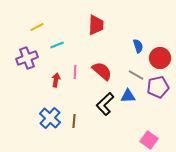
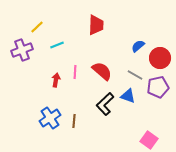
yellow line: rotated 16 degrees counterclockwise
blue semicircle: rotated 112 degrees counterclockwise
purple cross: moved 5 px left, 8 px up
gray line: moved 1 px left
blue triangle: rotated 21 degrees clockwise
blue cross: rotated 15 degrees clockwise
